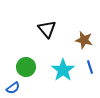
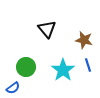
blue line: moved 2 px left, 2 px up
